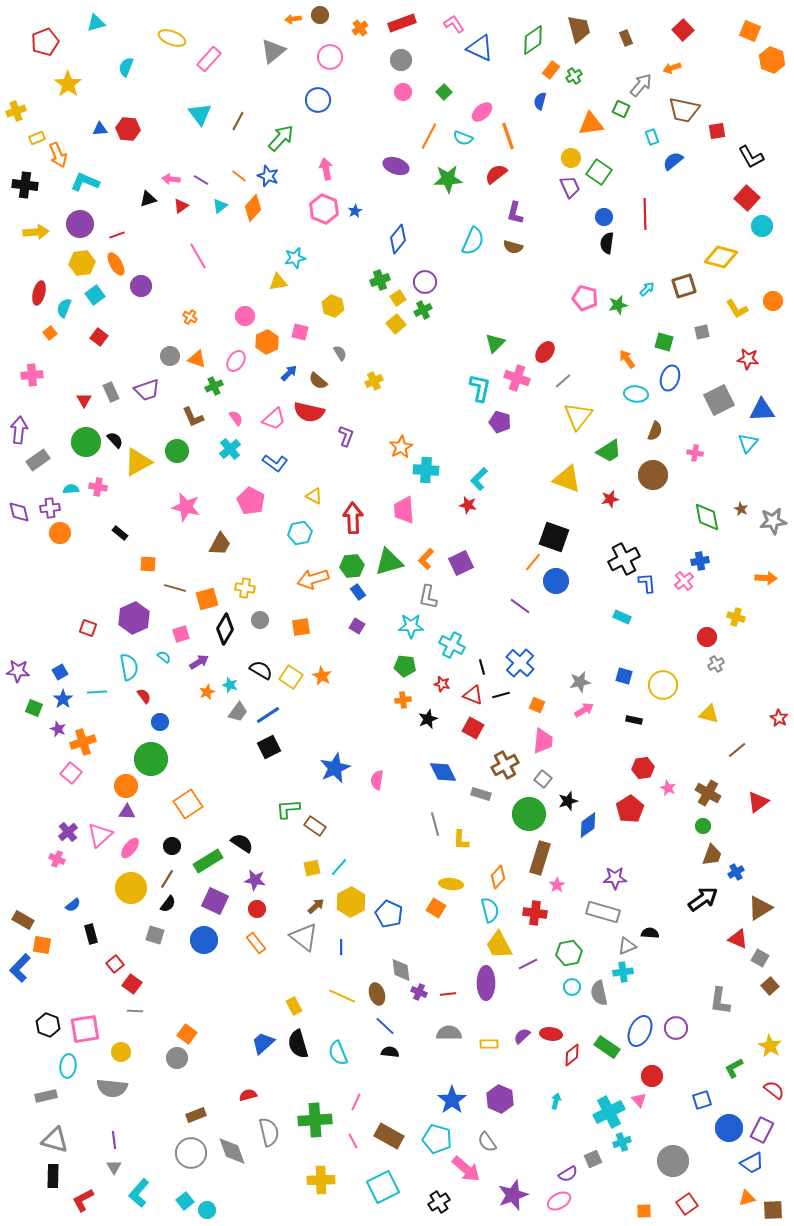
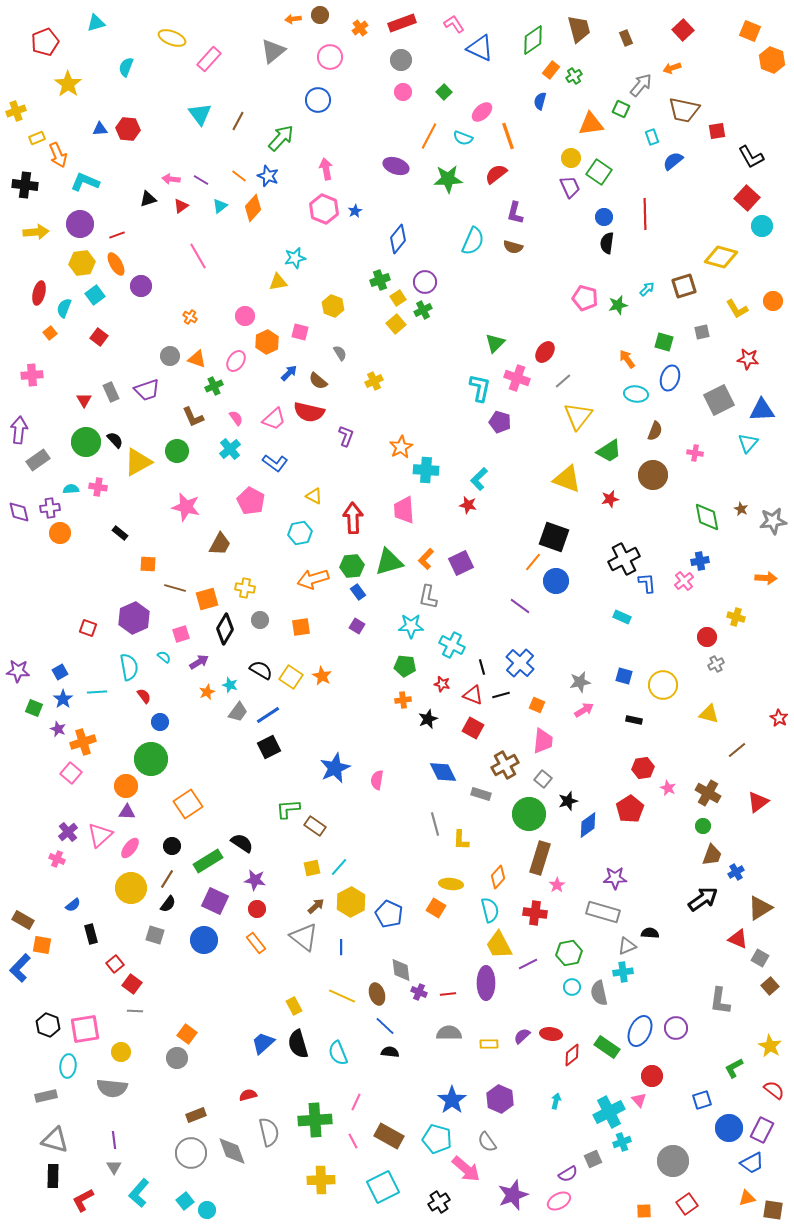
brown square at (773, 1210): rotated 10 degrees clockwise
